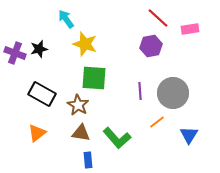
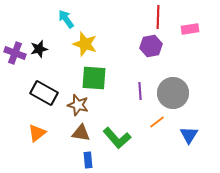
red line: moved 1 px up; rotated 50 degrees clockwise
black rectangle: moved 2 px right, 1 px up
brown star: rotated 15 degrees counterclockwise
